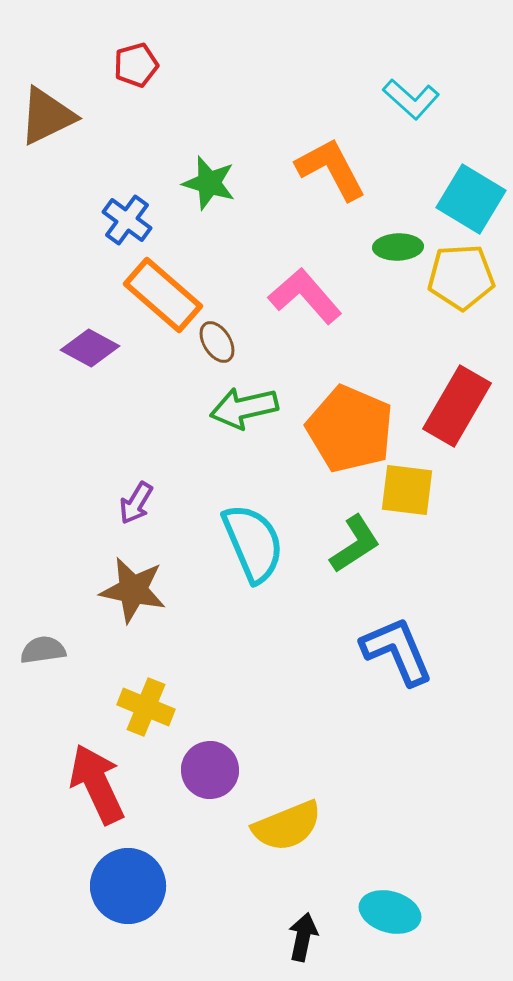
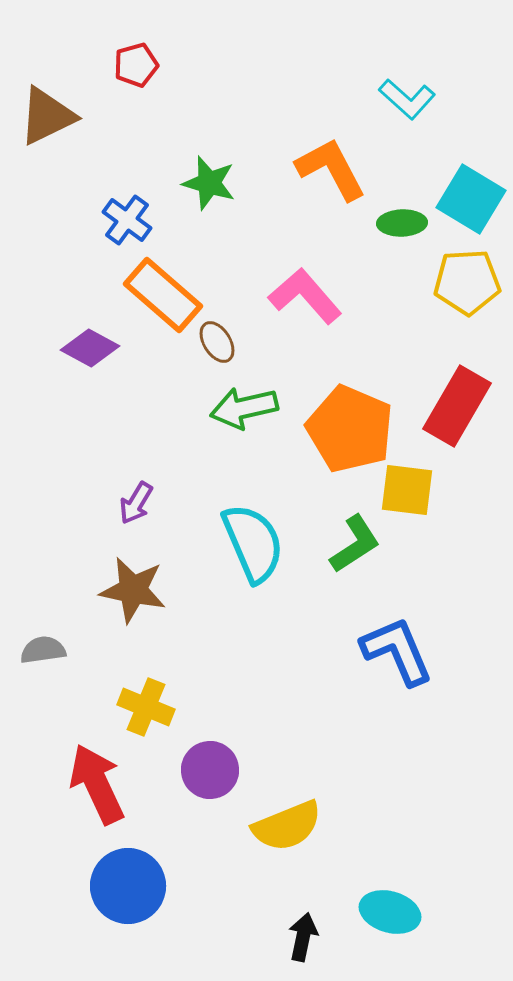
cyan L-shape: moved 4 px left
green ellipse: moved 4 px right, 24 px up
yellow pentagon: moved 6 px right, 5 px down
